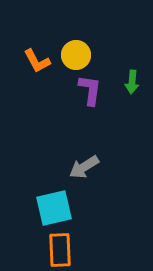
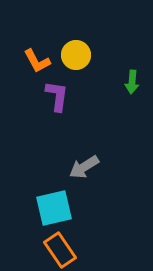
purple L-shape: moved 33 px left, 6 px down
orange rectangle: rotated 32 degrees counterclockwise
